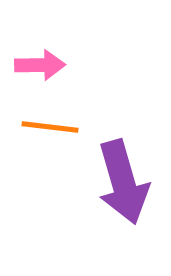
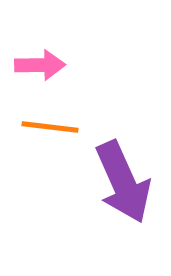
purple arrow: rotated 8 degrees counterclockwise
